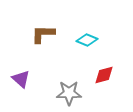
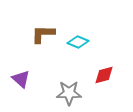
cyan diamond: moved 9 px left, 2 px down
